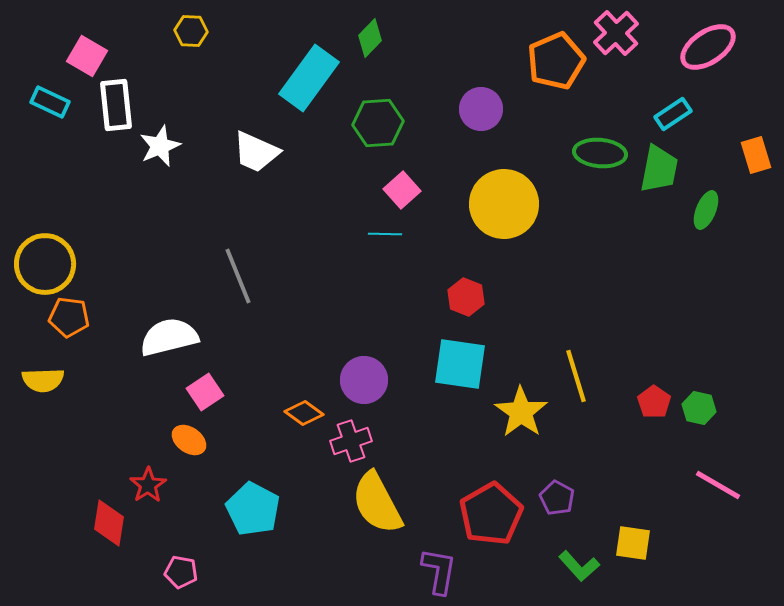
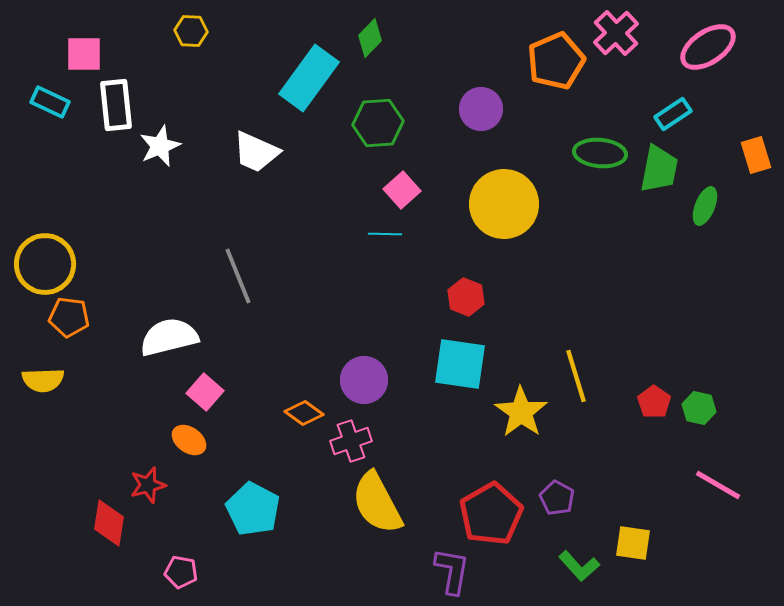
pink square at (87, 56): moved 3 px left, 2 px up; rotated 30 degrees counterclockwise
green ellipse at (706, 210): moved 1 px left, 4 px up
pink square at (205, 392): rotated 15 degrees counterclockwise
red star at (148, 485): rotated 18 degrees clockwise
purple L-shape at (439, 571): moved 13 px right
